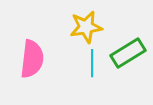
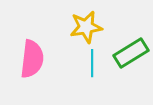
green rectangle: moved 3 px right
